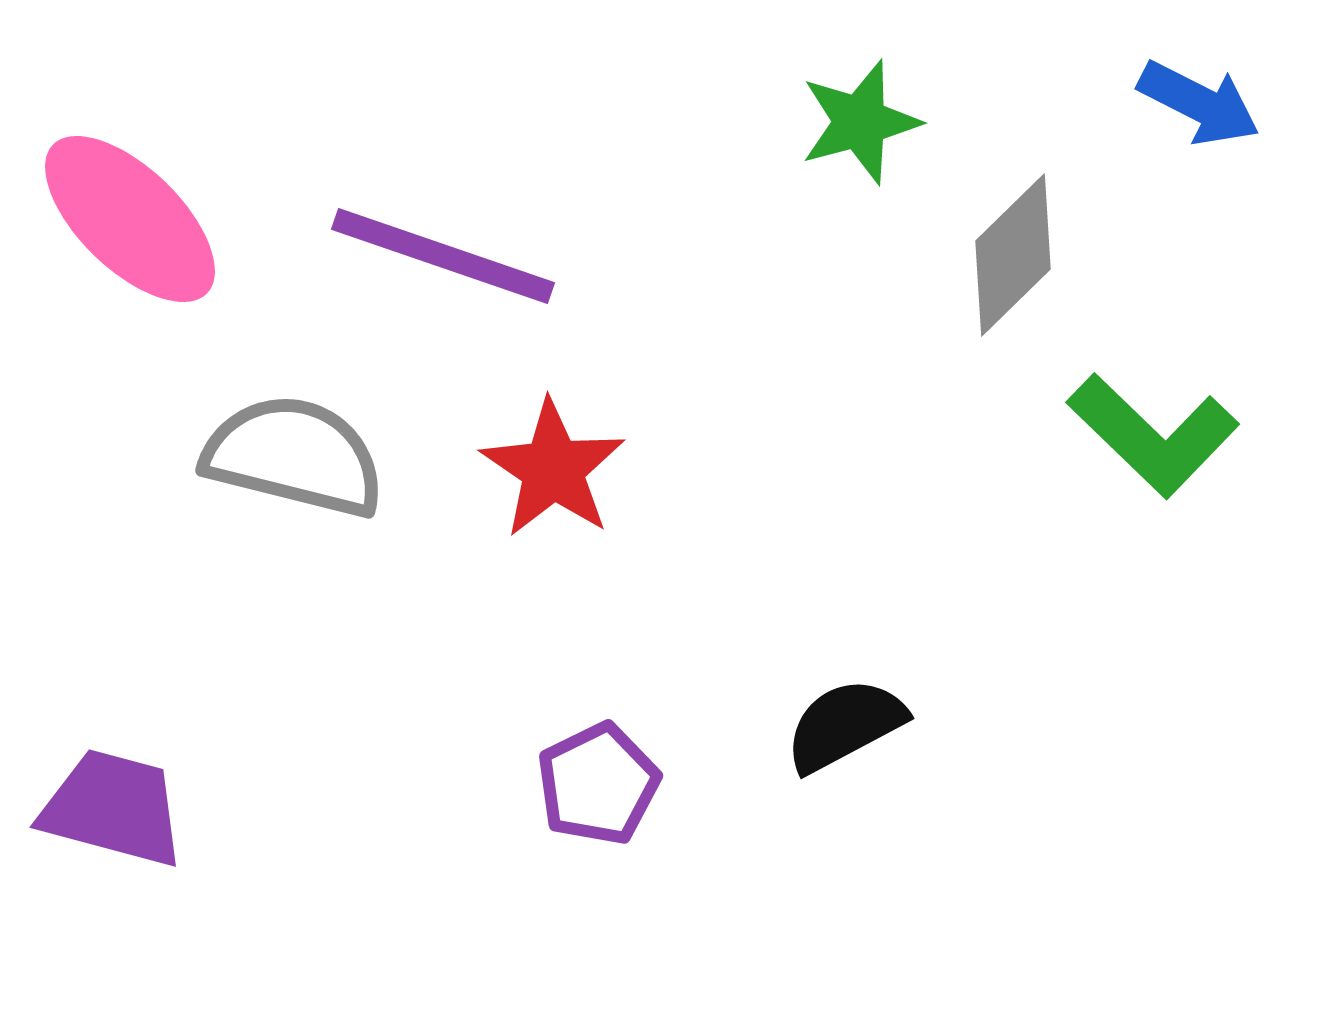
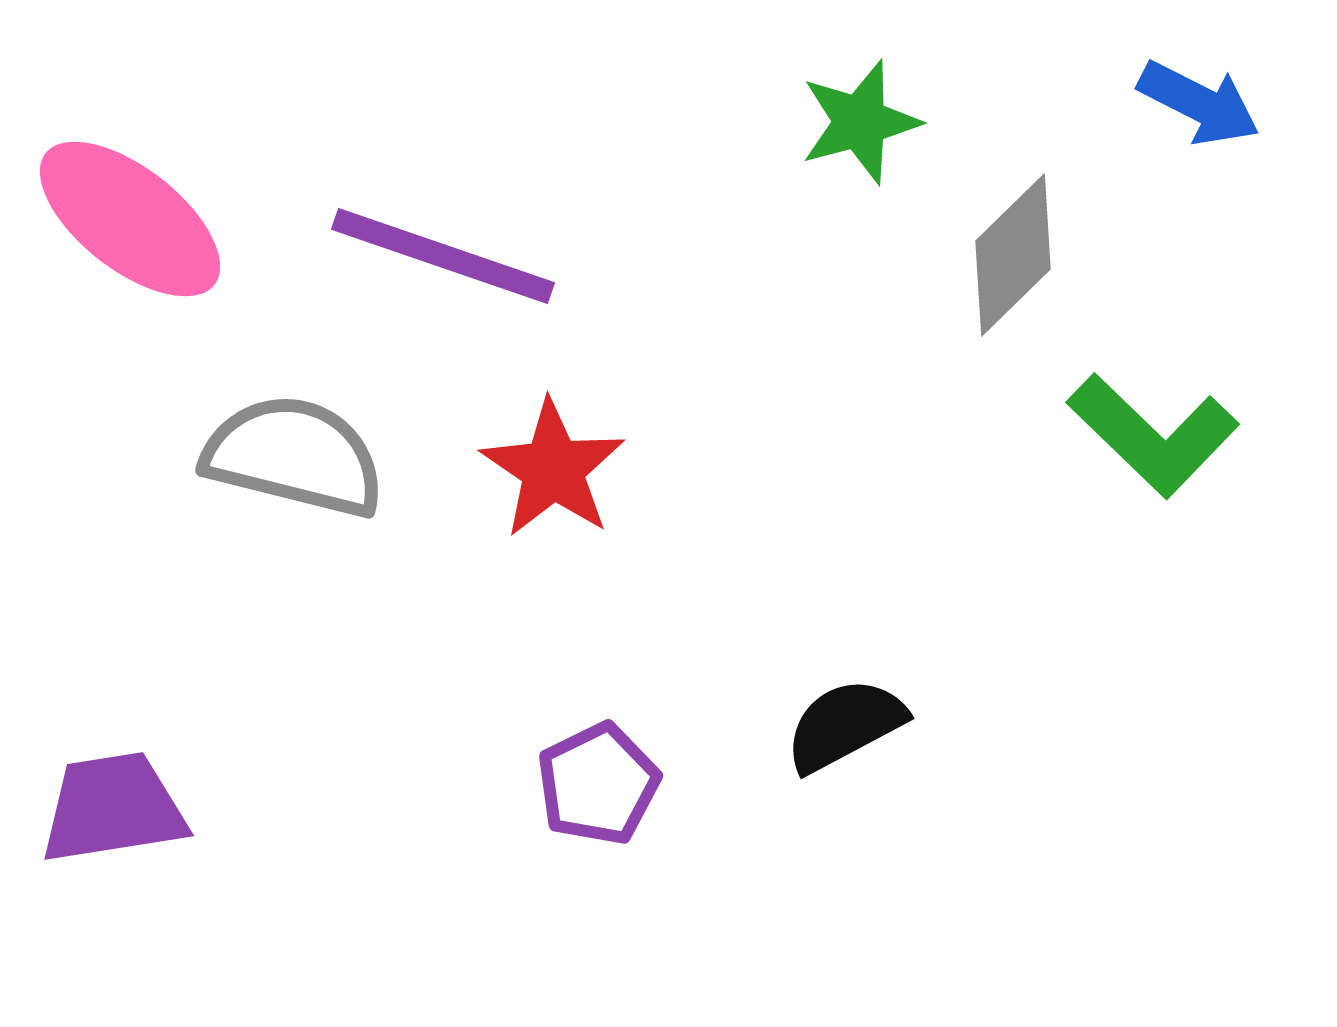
pink ellipse: rotated 6 degrees counterclockwise
purple trapezoid: rotated 24 degrees counterclockwise
